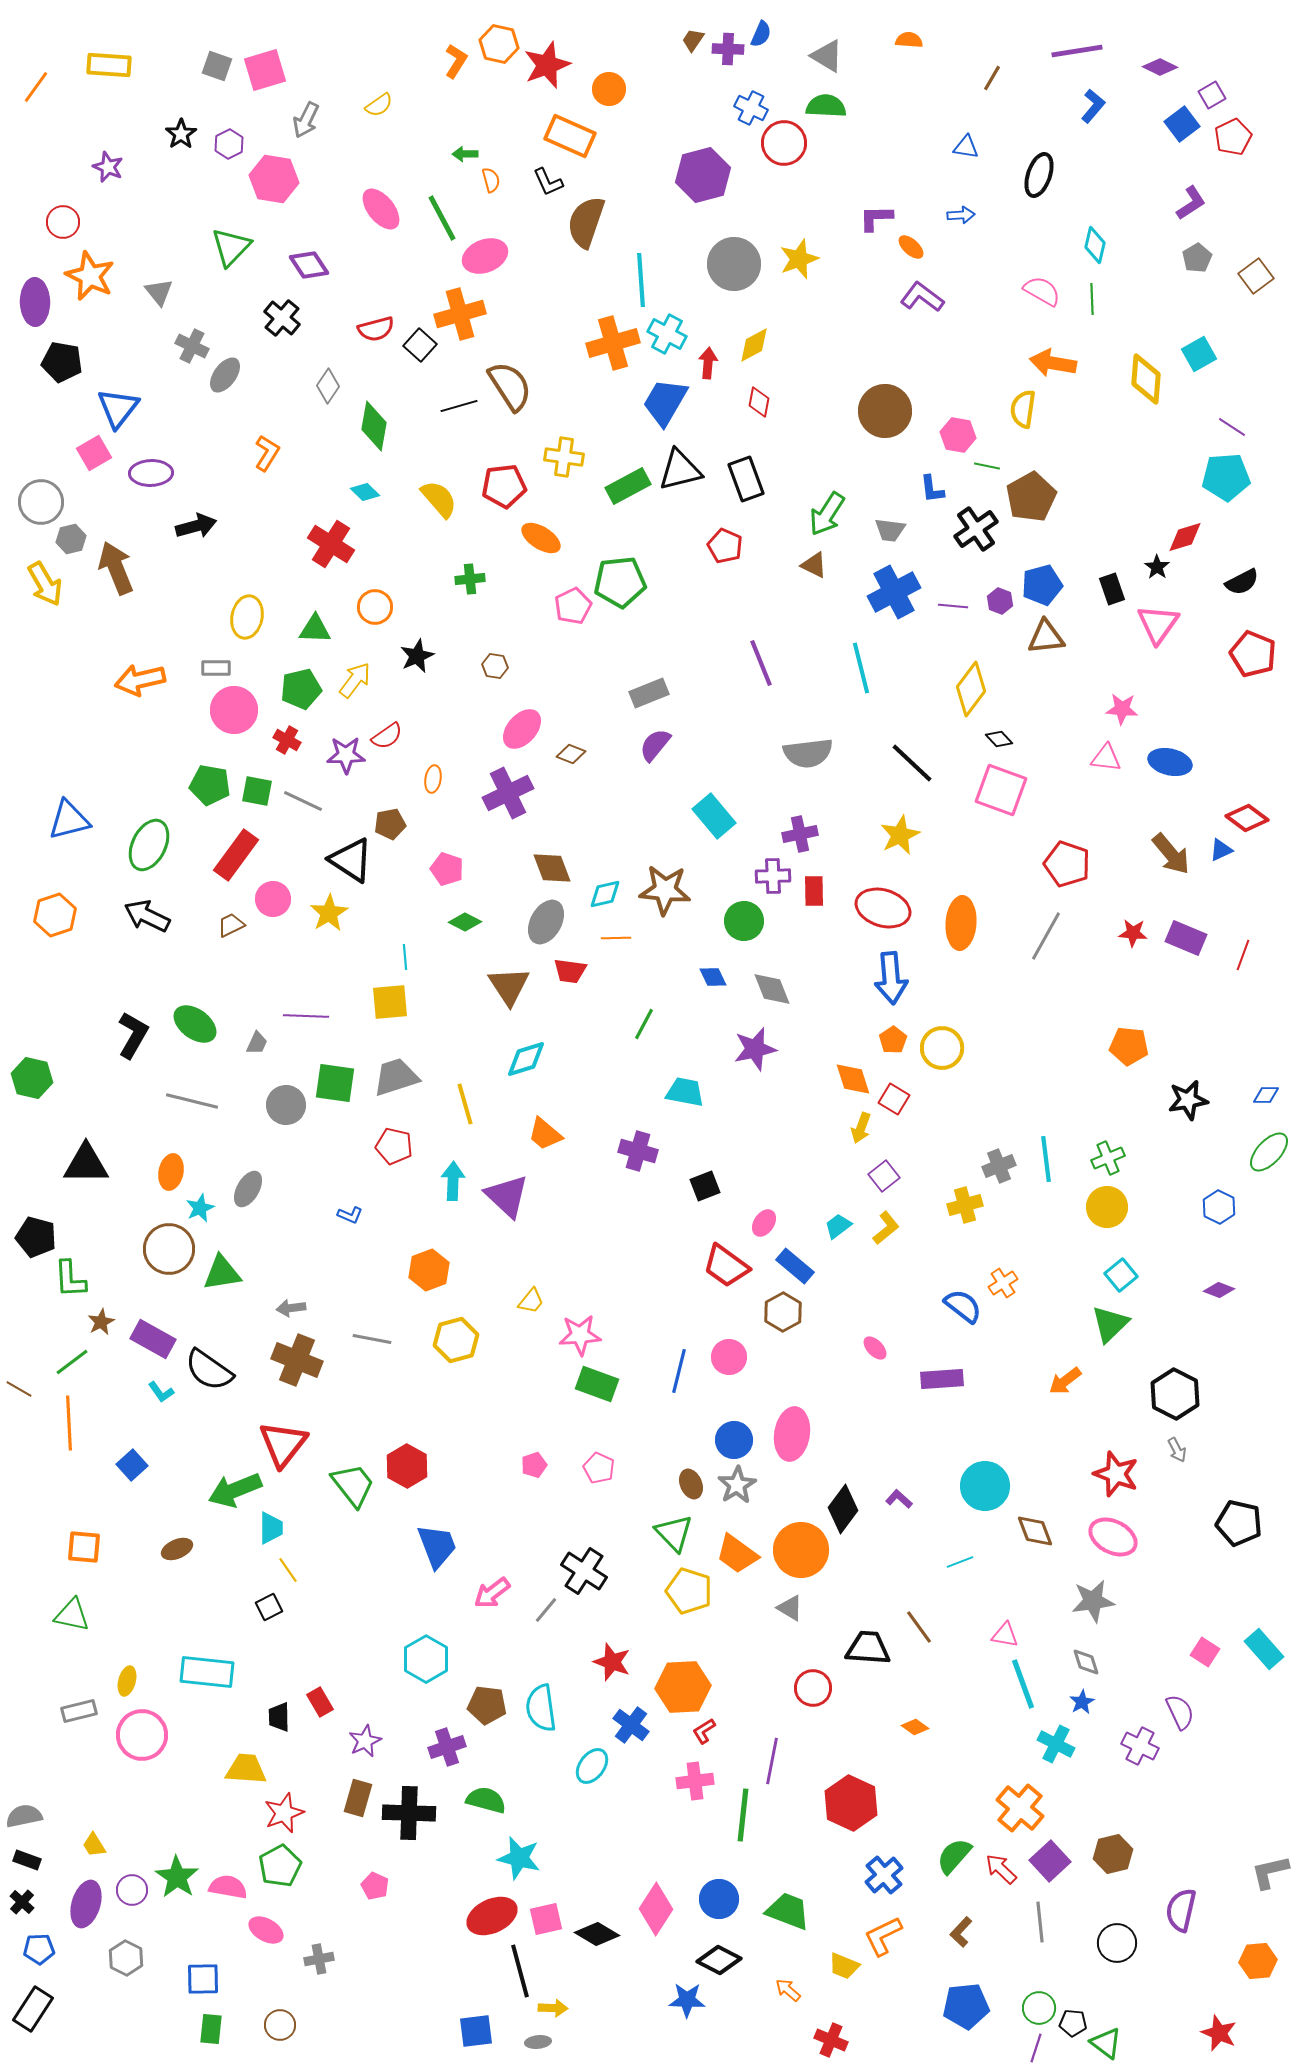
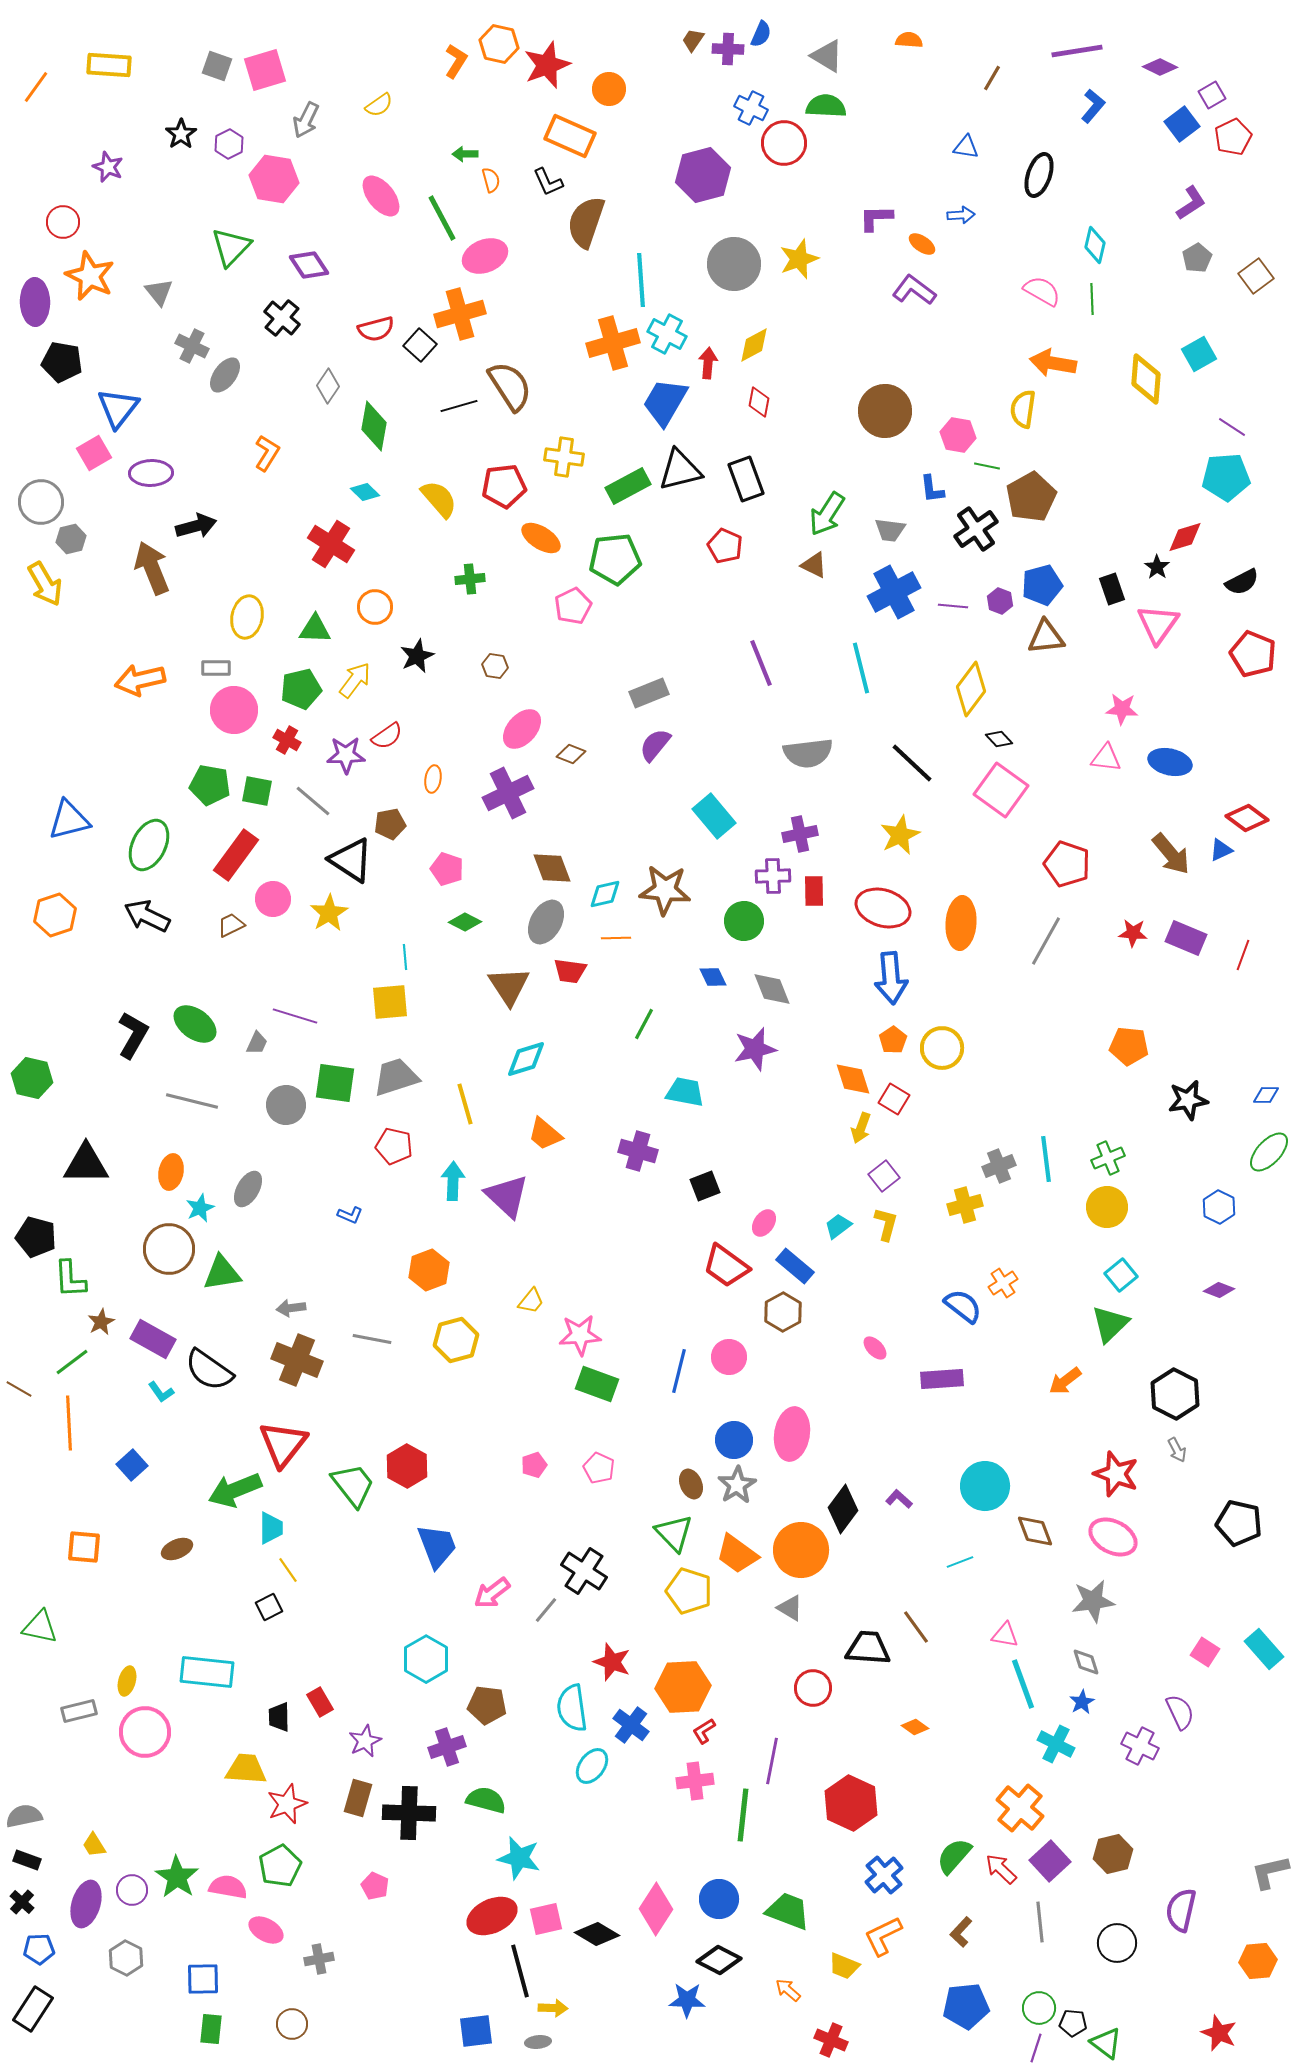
pink ellipse at (381, 209): moved 13 px up
orange ellipse at (911, 247): moved 11 px right, 3 px up; rotated 8 degrees counterclockwise
purple L-shape at (922, 297): moved 8 px left, 7 px up
brown arrow at (116, 568): moved 36 px right
green pentagon at (620, 582): moved 5 px left, 23 px up
pink square at (1001, 790): rotated 16 degrees clockwise
gray line at (303, 801): moved 10 px right; rotated 15 degrees clockwise
gray line at (1046, 936): moved 5 px down
purple line at (306, 1016): moved 11 px left; rotated 15 degrees clockwise
yellow L-shape at (886, 1228): moved 4 px up; rotated 36 degrees counterclockwise
green triangle at (72, 1615): moved 32 px left, 12 px down
brown line at (919, 1627): moved 3 px left
cyan semicircle at (541, 1708): moved 31 px right
pink circle at (142, 1735): moved 3 px right, 3 px up
red star at (284, 1813): moved 3 px right, 9 px up
brown circle at (280, 2025): moved 12 px right, 1 px up
